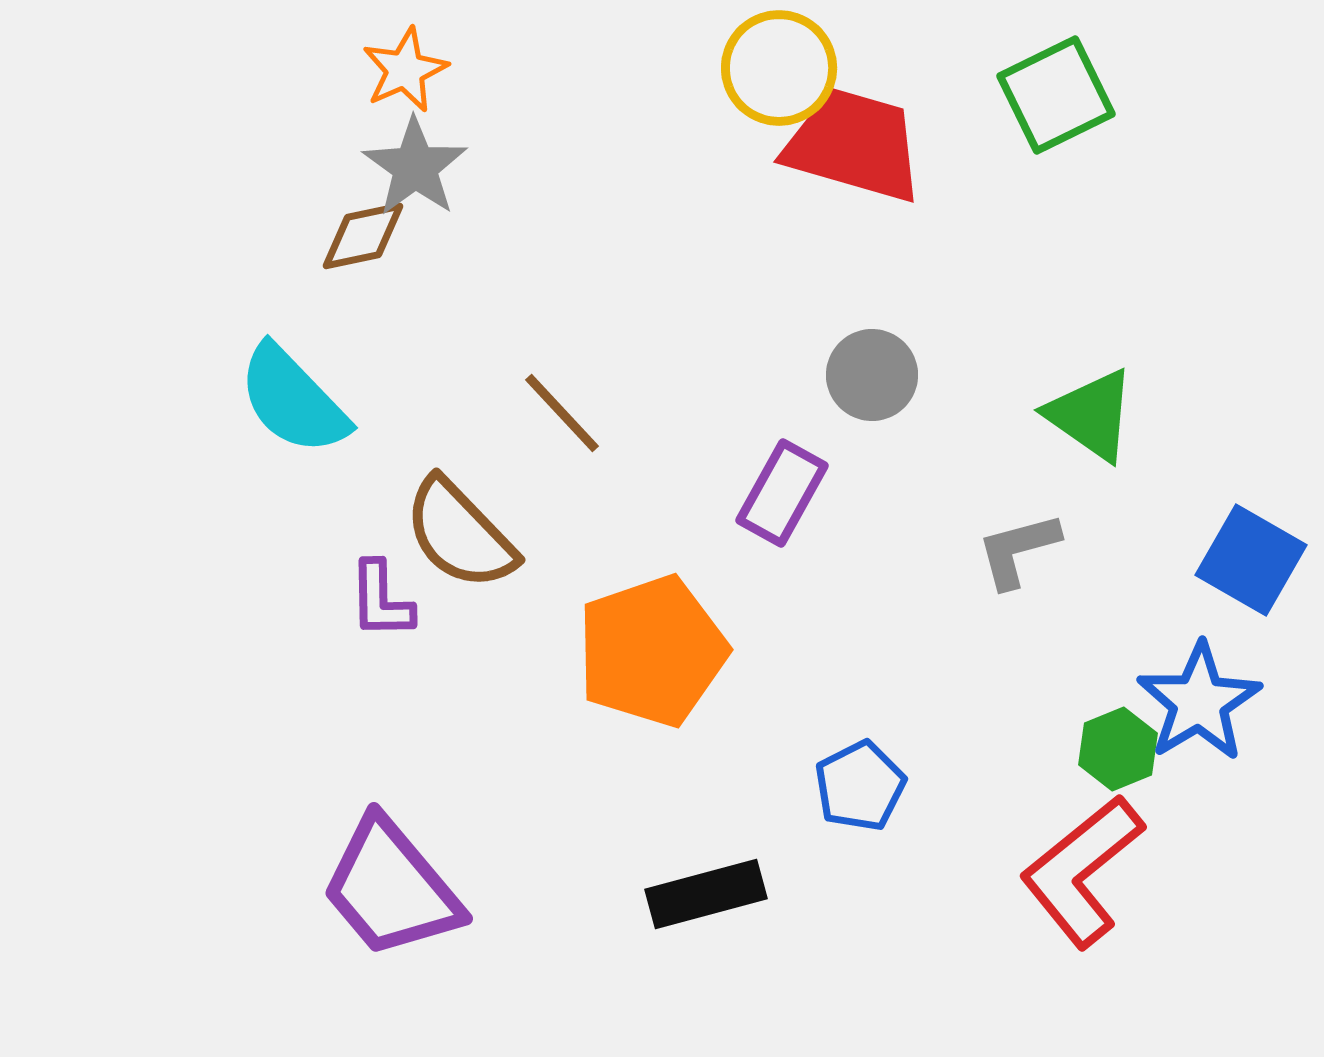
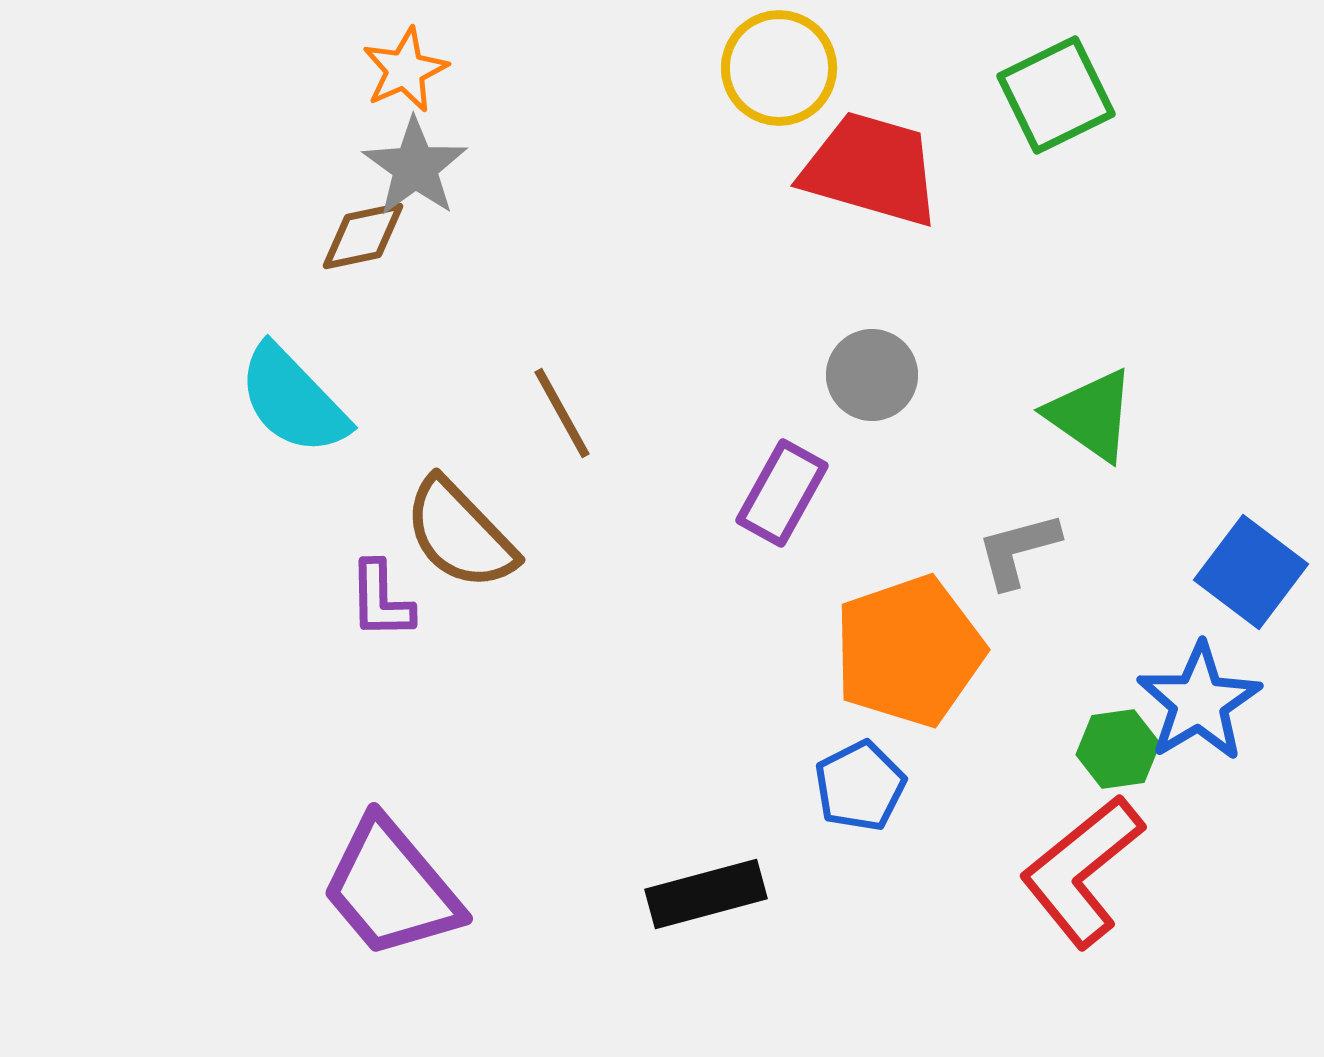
red trapezoid: moved 17 px right, 24 px down
brown line: rotated 14 degrees clockwise
blue square: moved 12 px down; rotated 7 degrees clockwise
orange pentagon: moved 257 px right
green hexagon: rotated 14 degrees clockwise
